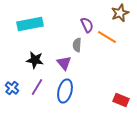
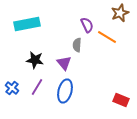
cyan rectangle: moved 3 px left
